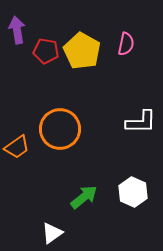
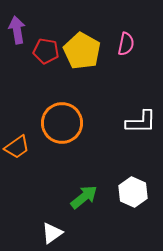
orange circle: moved 2 px right, 6 px up
